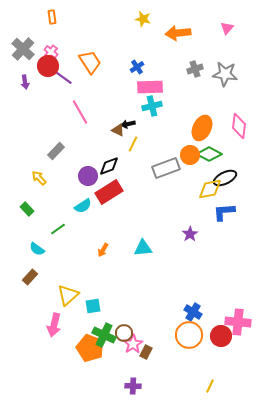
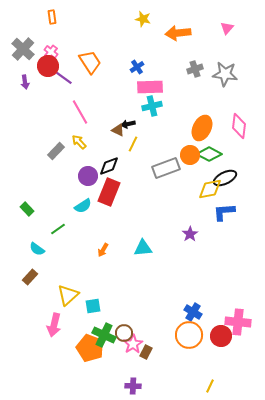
yellow arrow at (39, 178): moved 40 px right, 36 px up
red rectangle at (109, 192): rotated 36 degrees counterclockwise
